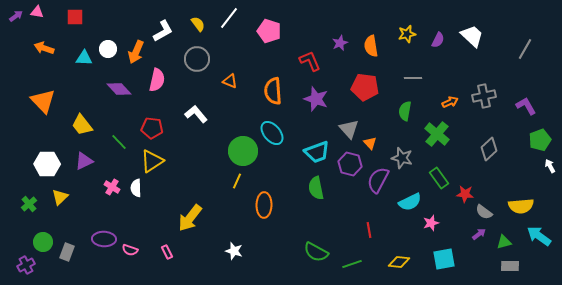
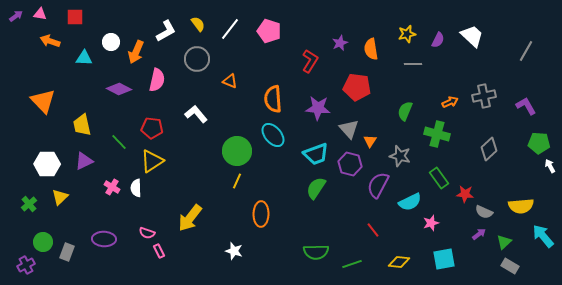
pink triangle at (37, 12): moved 3 px right, 2 px down
white line at (229, 18): moved 1 px right, 11 px down
white L-shape at (163, 31): moved 3 px right
orange semicircle at (371, 46): moved 3 px down
orange arrow at (44, 48): moved 6 px right, 7 px up
white circle at (108, 49): moved 3 px right, 7 px up
gray line at (525, 49): moved 1 px right, 2 px down
red L-shape at (310, 61): rotated 55 degrees clockwise
gray line at (413, 78): moved 14 px up
red pentagon at (365, 87): moved 8 px left
purple diamond at (119, 89): rotated 20 degrees counterclockwise
orange semicircle at (273, 91): moved 8 px down
purple star at (316, 99): moved 2 px right, 9 px down; rotated 15 degrees counterclockwise
green semicircle at (405, 111): rotated 12 degrees clockwise
yellow trapezoid at (82, 125): rotated 25 degrees clockwise
cyan ellipse at (272, 133): moved 1 px right, 2 px down
green cross at (437, 134): rotated 25 degrees counterclockwise
green pentagon at (540, 140): moved 1 px left, 3 px down; rotated 25 degrees clockwise
orange triangle at (370, 143): moved 2 px up; rotated 16 degrees clockwise
green circle at (243, 151): moved 6 px left
cyan trapezoid at (317, 152): moved 1 px left, 2 px down
gray star at (402, 158): moved 2 px left, 2 px up
purple semicircle at (378, 180): moved 5 px down
green semicircle at (316, 188): rotated 45 degrees clockwise
orange ellipse at (264, 205): moved 3 px left, 9 px down
gray semicircle at (484, 212): rotated 12 degrees counterclockwise
red line at (369, 230): moved 4 px right; rotated 28 degrees counterclockwise
cyan arrow at (539, 236): moved 4 px right; rotated 15 degrees clockwise
green triangle at (504, 242): rotated 28 degrees counterclockwise
pink semicircle at (130, 250): moved 17 px right, 17 px up
pink rectangle at (167, 252): moved 8 px left, 1 px up
green semicircle at (316, 252): rotated 30 degrees counterclockwise
gray rectangle at (510, 266): rotated 30 degrees clockwise
